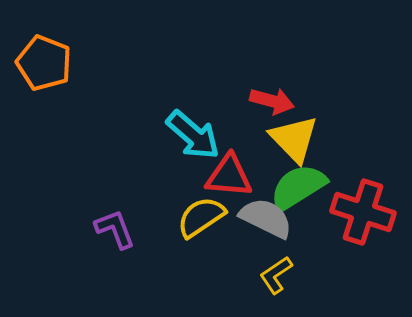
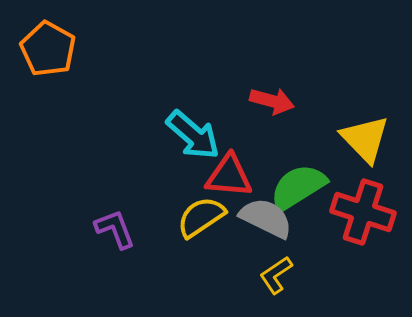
orange pentagon: moved 4 px right, 14 px up; rotated 8 degrees clockwise
yellow triangle: moved 71 px right
